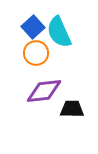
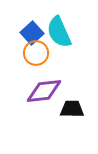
blue square: moved 1 px left, 6 px down
